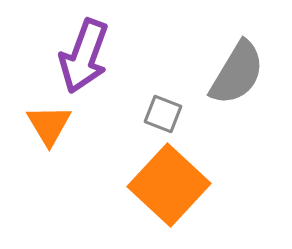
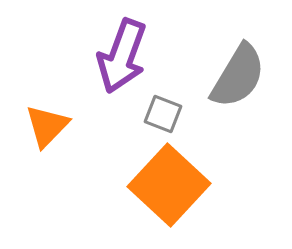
purple arrow: moved 38 px right
gray semicircle: moved 1 px right, 3 px down
orange triangle: moved 2 px left, 1 px down; rotated 15 degrees clockwise
